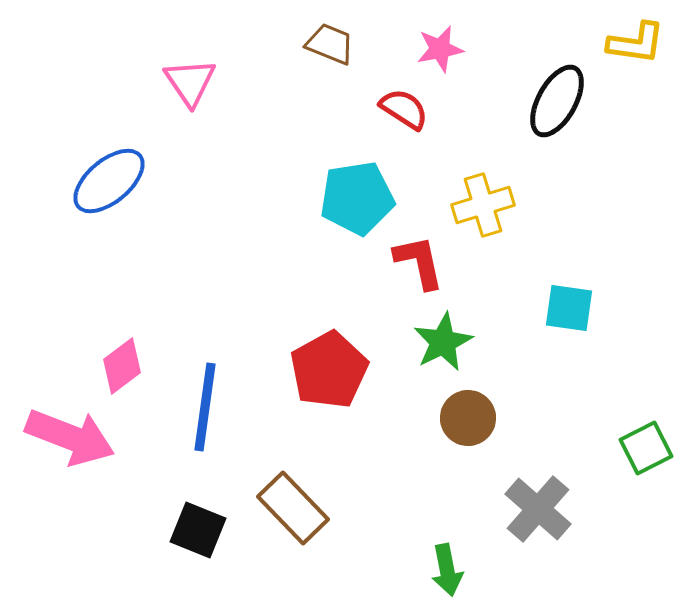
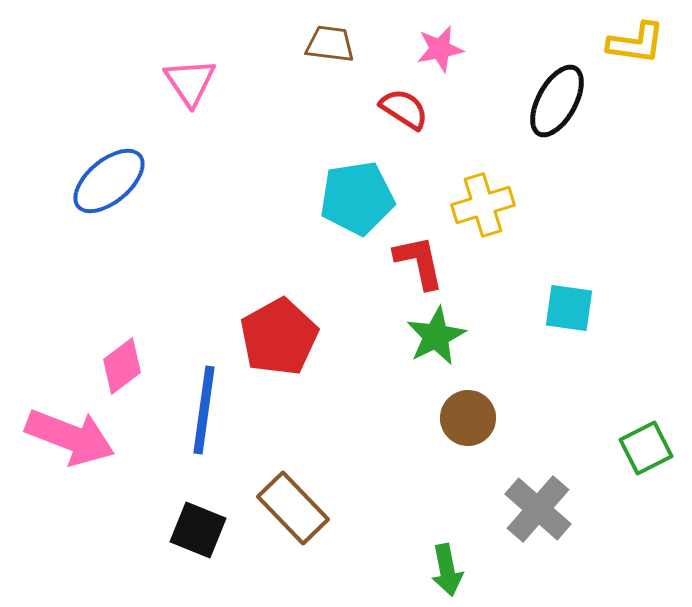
brown trapezoid: rotated 15 degrees counterclockwise
green star: moved 7 px left, 6 px up
red pentagon: moved 50 px left, 33 px up
blue line: moved 1 px left, 3 px down
